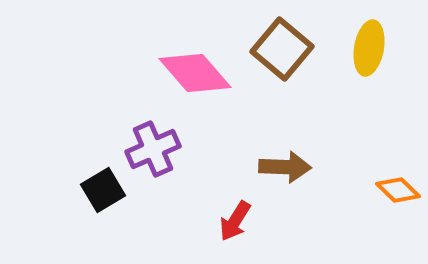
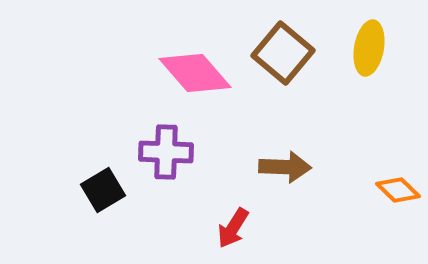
brown square: moved 1 px right, 4 px down
purple cross: moved 13 px right, 3 px down; rotated 26 degrees clockwise
red arrow: moved 2 px left, 7 px down
